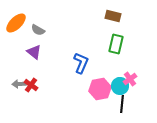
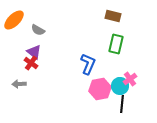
orange ellipse: moved 2 px left, 3 px up
blue L-shape: moved 7 px right, 1 px down
red cross: moved 22 px up
